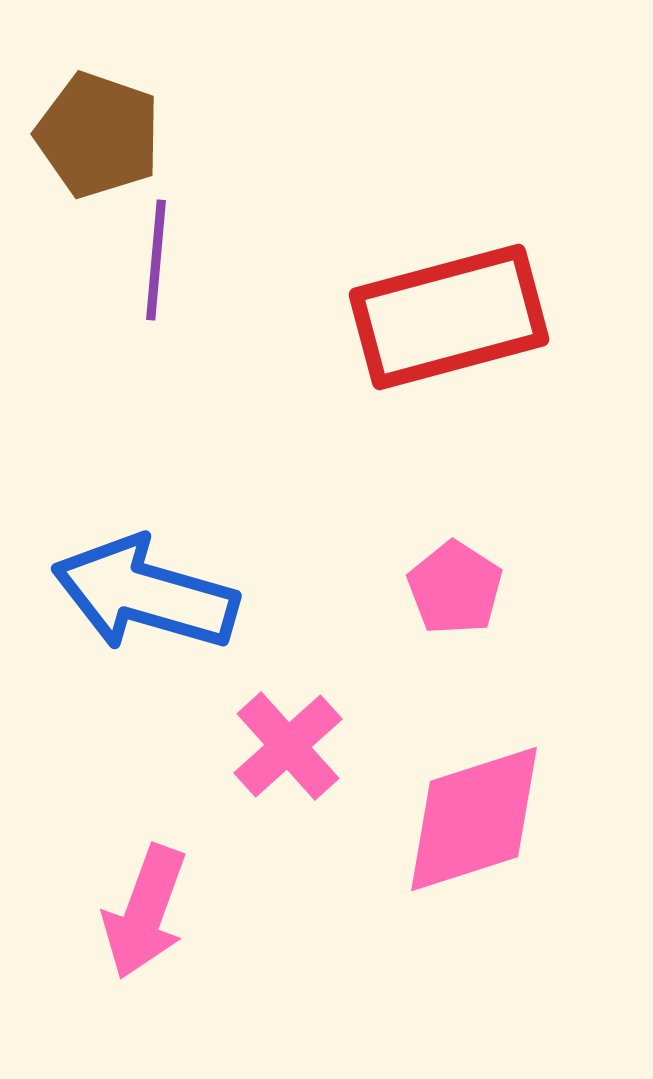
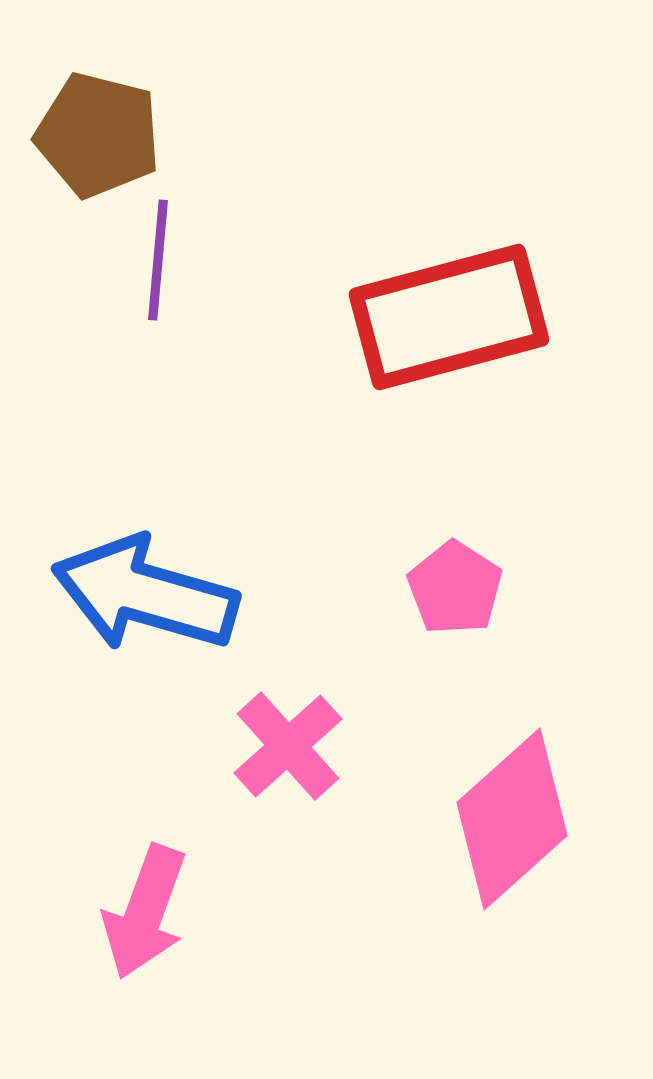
brown pentagon: rotated 5 degrees counterclockwise
purple line: moved 2 px right
pink diamond: moved 38 px right; rotated 24 degrees counterclockwise
